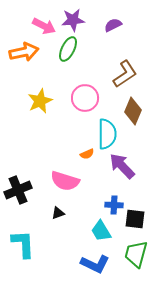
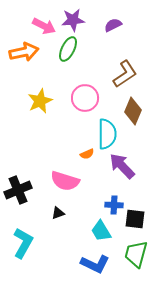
cyan L-shape: moved 1 px up; rotated 32 degrees clockwise
